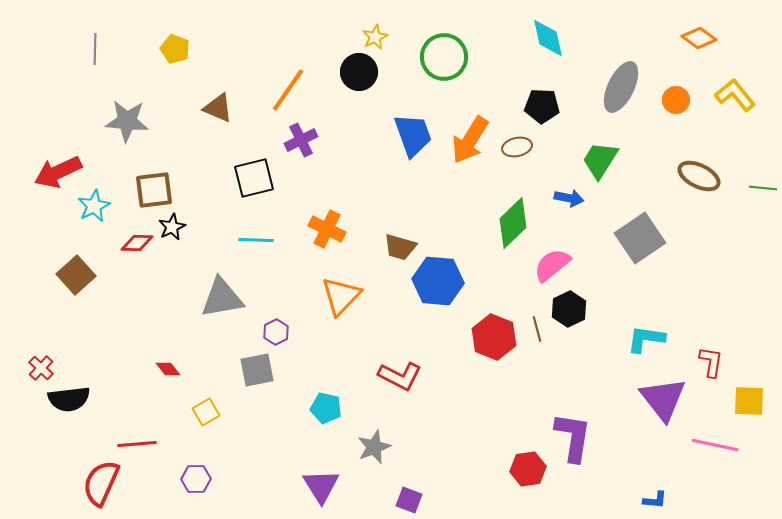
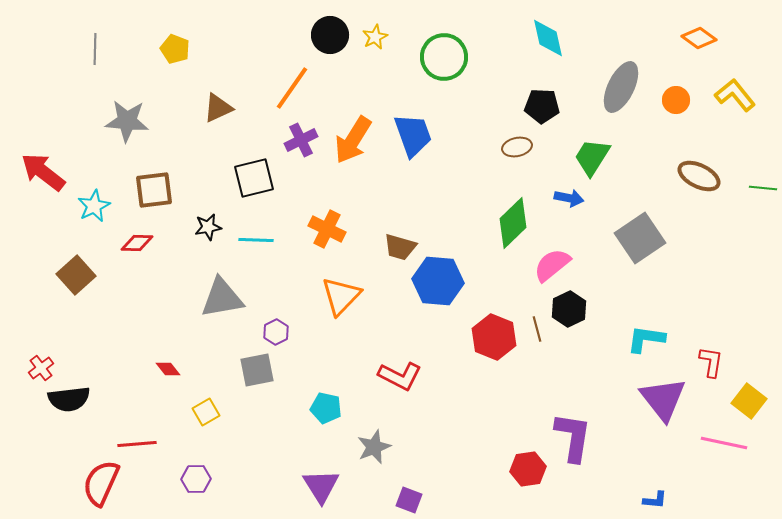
black circle at (359, 72): moved 29 px left, 37 px up
orange line at (288, 90): moved 4 px right, 2 px up
brown triangle at (218, 108): rotated 48 degrees counterclockwise
orange arrow at (470, 140): moved 117 px left
green trapezoid at (600, 160): moved 8 px left, 3 px up
red arrow at (58, 172): moved 15 px left; rotated 63 degrees clockwise
black star at (172, 227): moved 36 px right; rotated 16 degrees clockwise
red cross at (41, 368): rotated 10 degrees clockwise
yellow square at (749, 401): rotated 36 degrees clockwise
pink line at (715, 445): moved 9 px right, 2 px up
